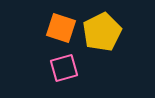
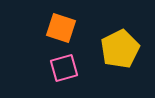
yellow pentagon: moved 18 px right, 17 px down
